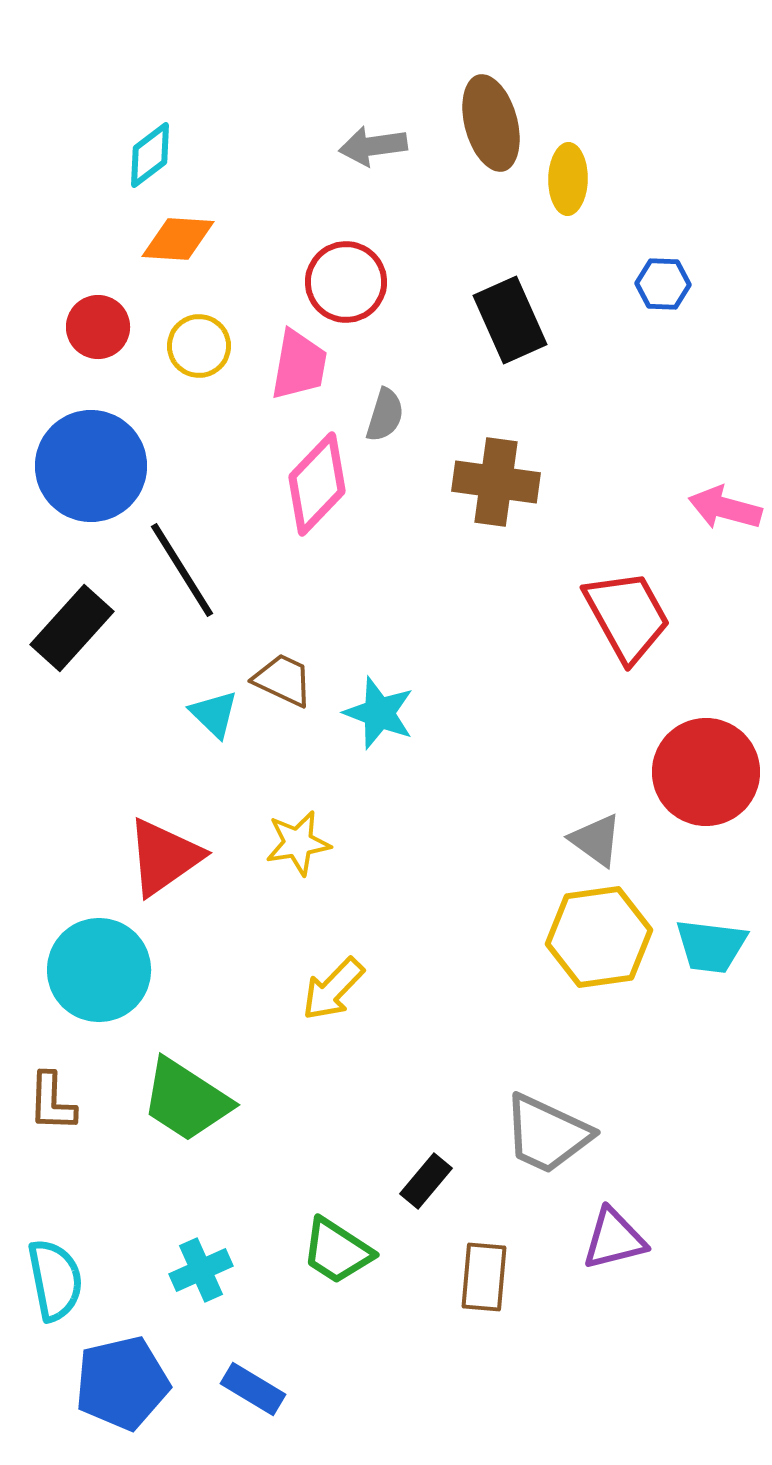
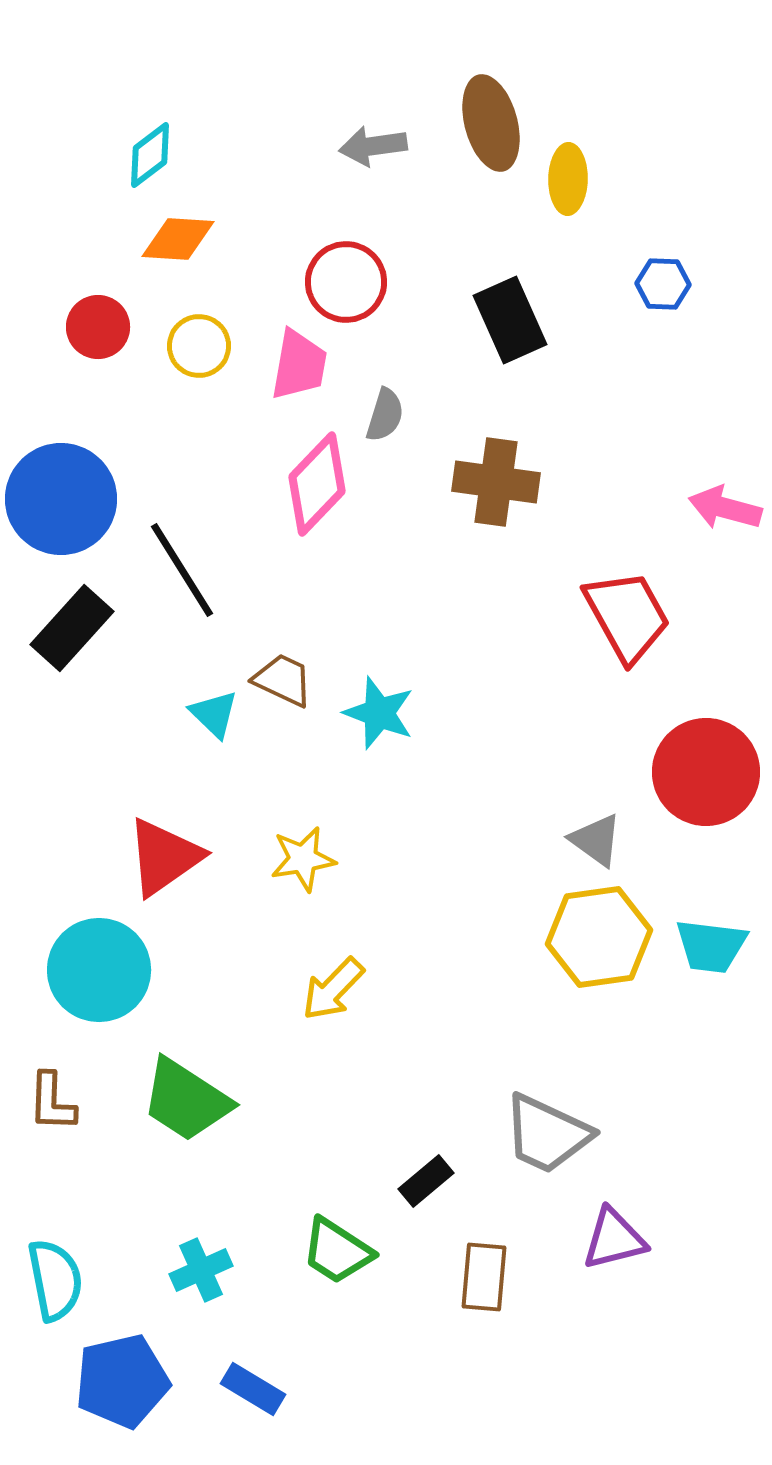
blue circle at (91, 466): moved 30 px left, 33 px down
yellow star at (298, 843): moved 5 px right, 16 px down
black rectangle at (426, 1181): rotated 10 degrees clockwise
blue pentagon at (122, 1383): moved 2 px up
